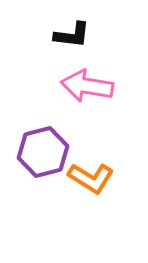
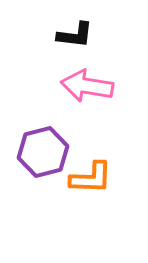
black L-shape: moved 3 px right
orange L-shape: rotated 30 degrees counterclockwise
